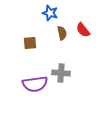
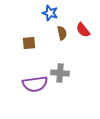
brown square: moved 1 px left
gray cross: moved 1 px left
